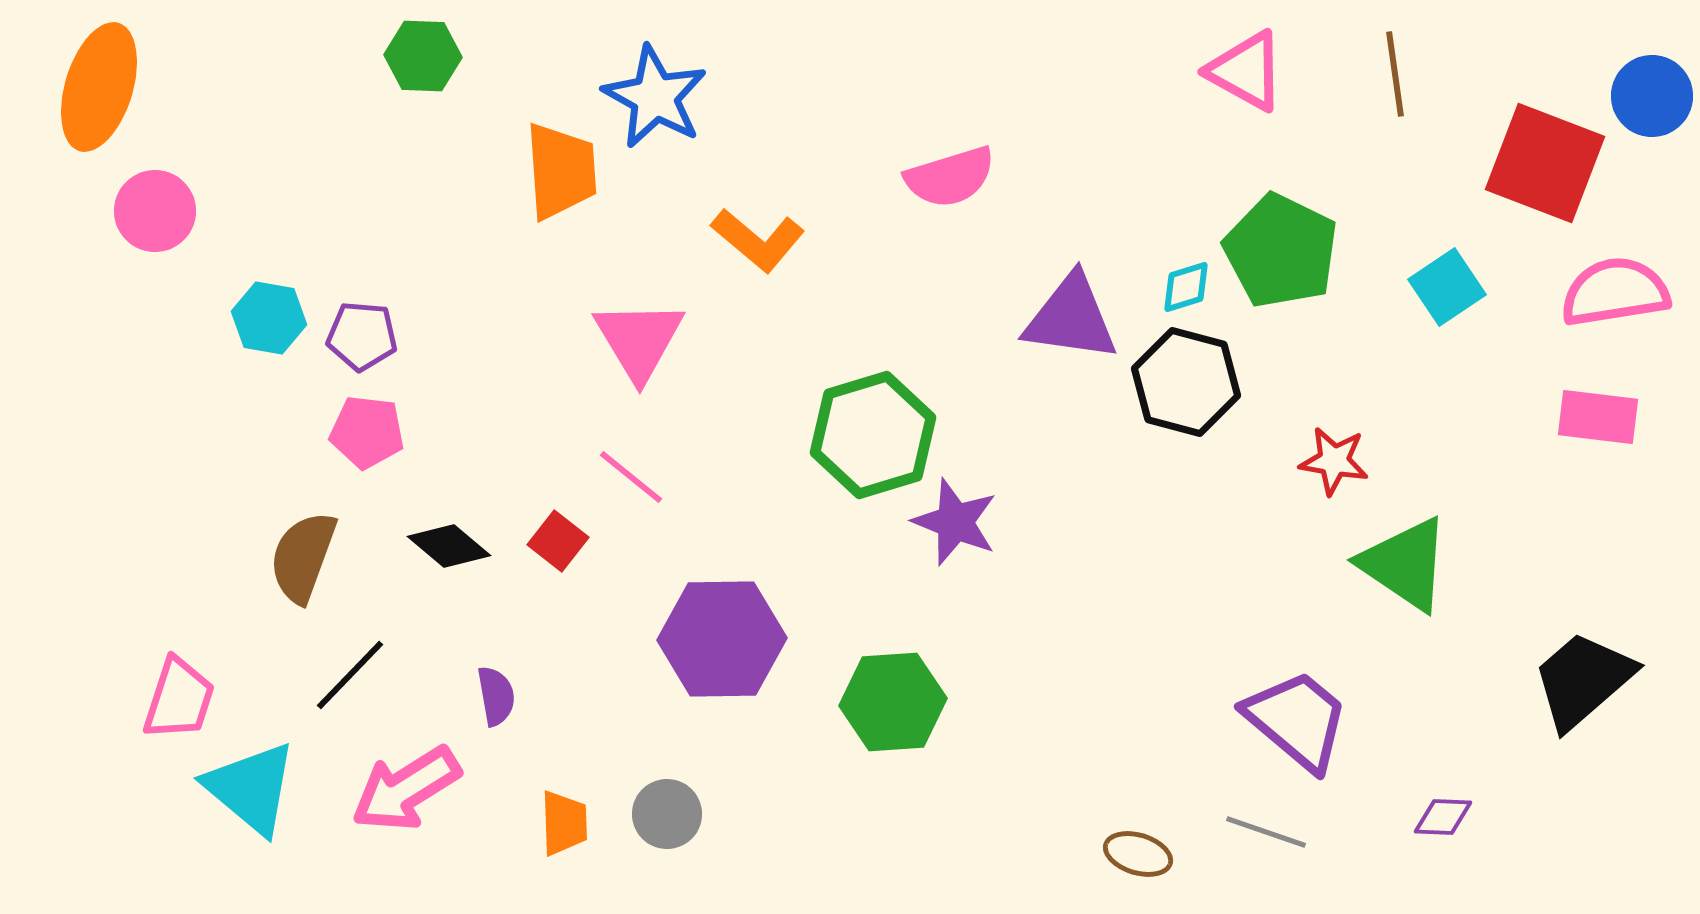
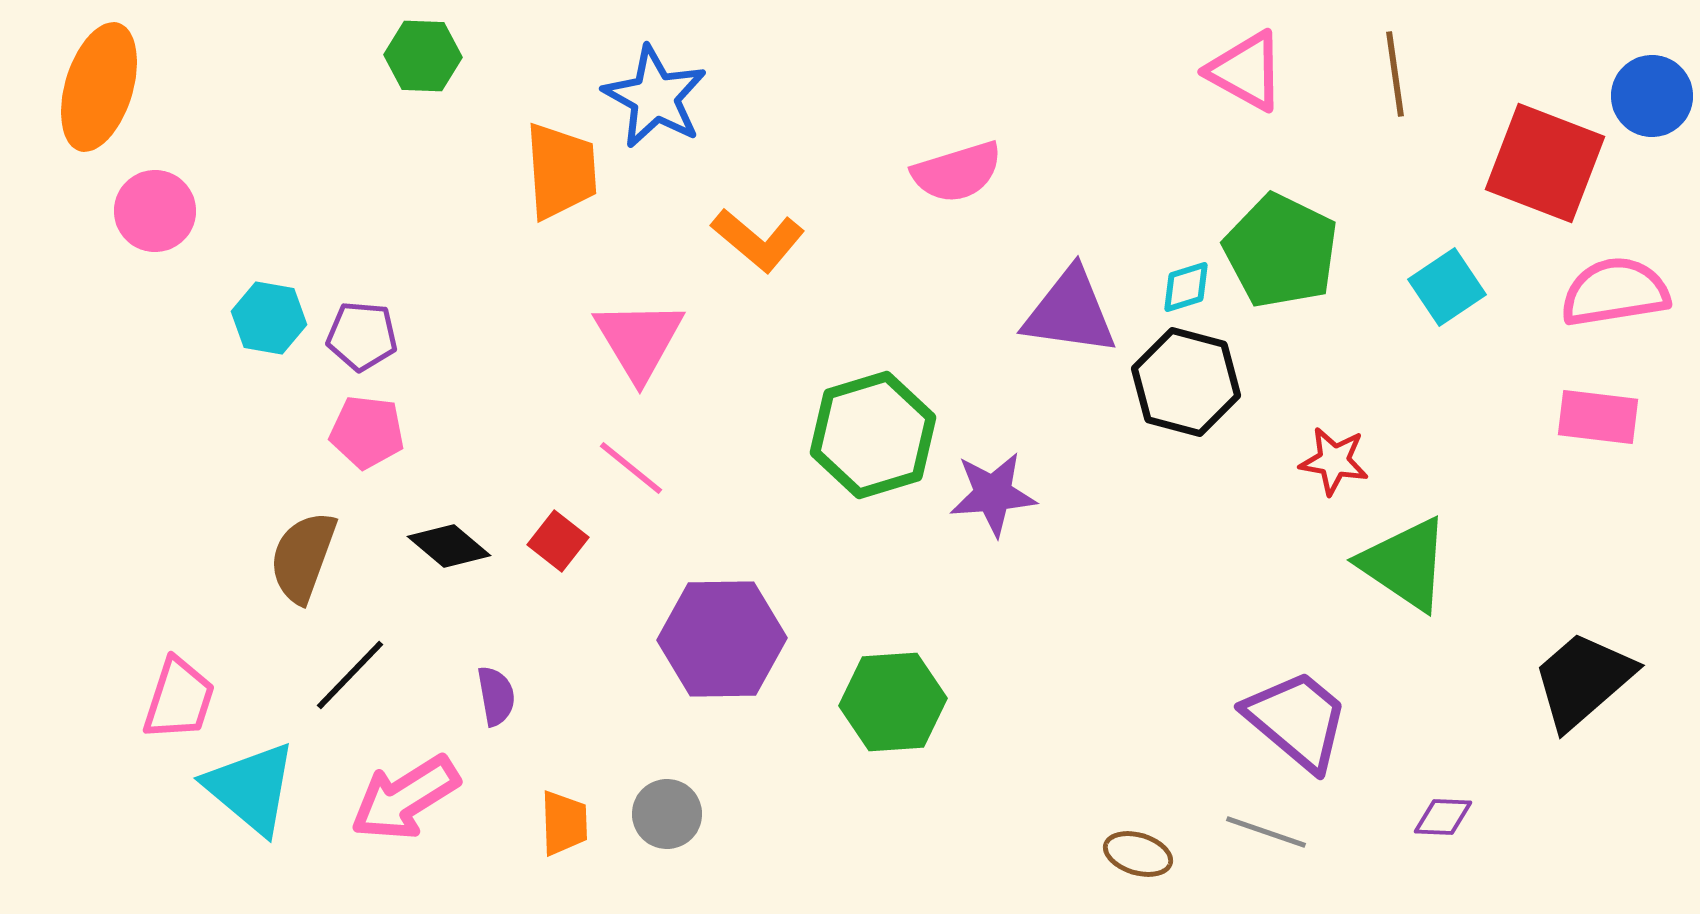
pink semicircle at (950, 177): moved 7 px right, 5 px up
purple triangle at (1071, 318): moved 1 px left, 6 px up
pink line at (631, 477): moved 9 px up
purple star at (955, 522): moved 38 px right, 28 px up; rotated 26 degrees counterclockwise
pink arrow at (406, 789): moved 1 px left, 9 px down
